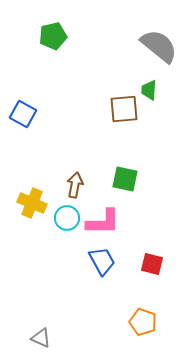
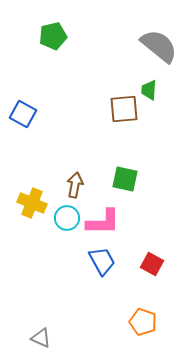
red square: rotated 15 degrees clockwise
